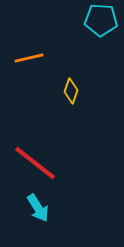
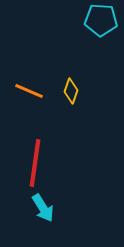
orange line: moved 33 px down; rotated 36 degrees clockwise
red line: rotated 60 degrees clockwise
cyan arrow: moved 5 px right
